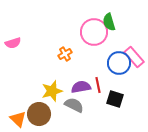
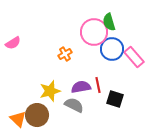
pink semicircle: rotated 14 degrees counterclockwise
blue circle: moved 7 px left, 14 px up
yellow star: moved 2 px left
brown circle: moved 2 px left, 1 px down
